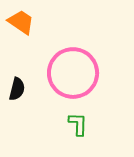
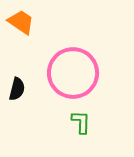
green L-shape: moved 3 px right, 2 px up
